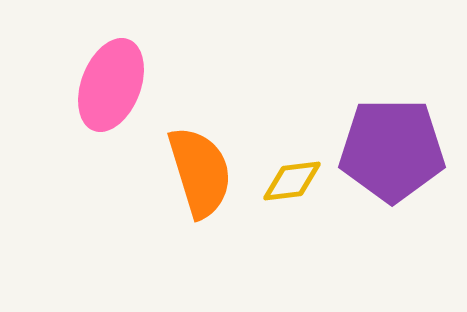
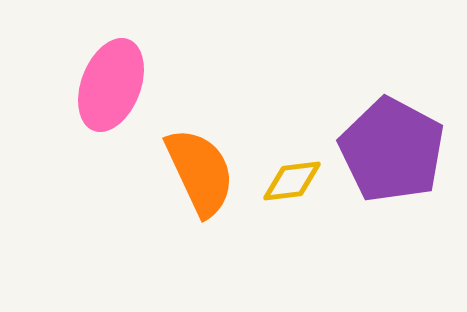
purple pentagon: rotated 28 degrees clockwise
orange semicircle: rotated 8 degrees counterclockwise
